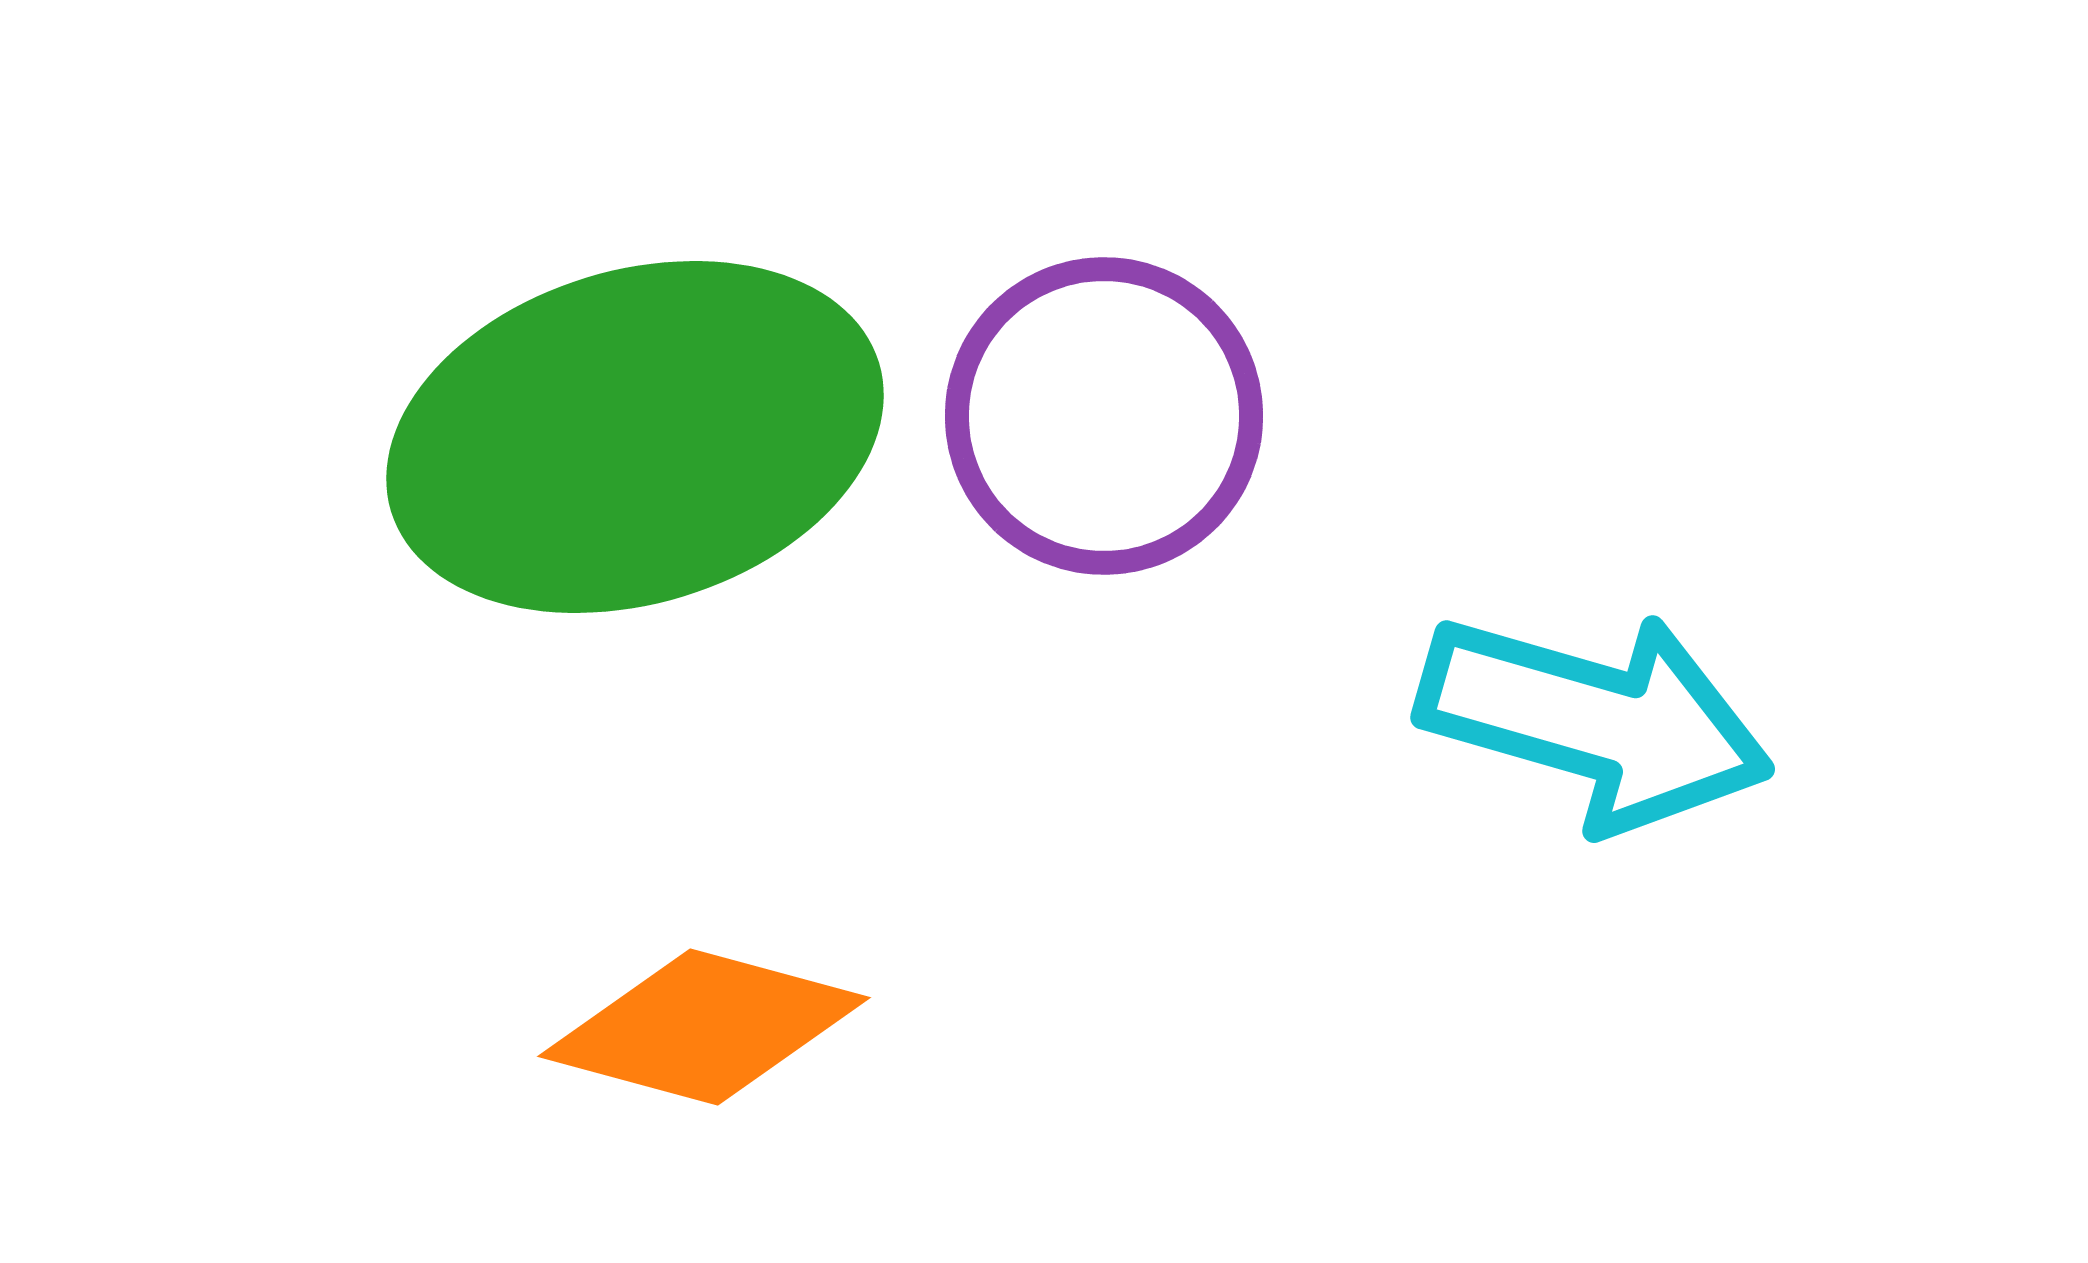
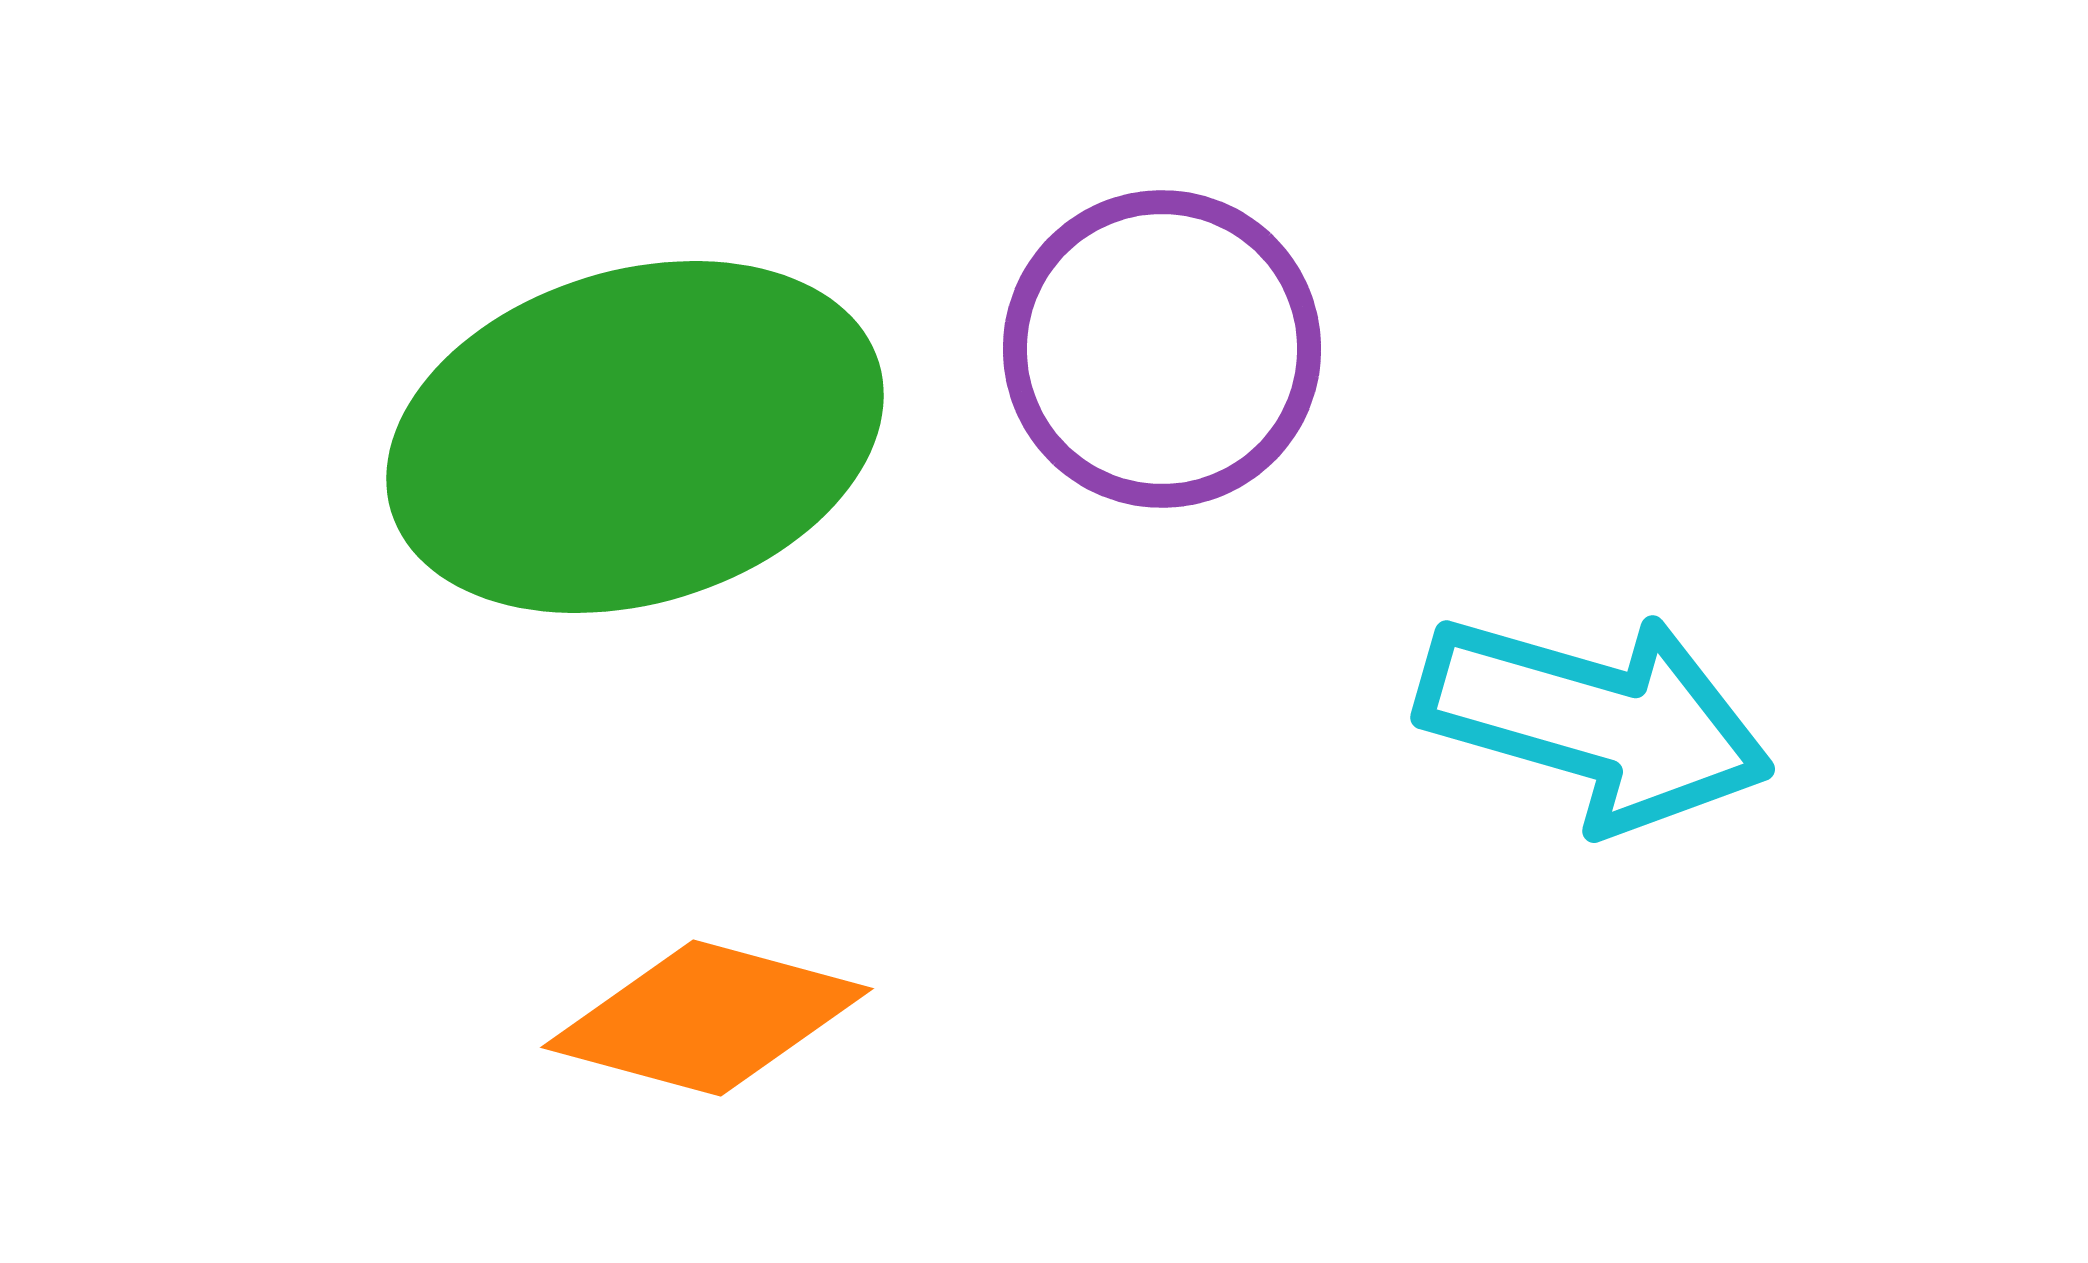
purple circle: moved 58 px right, 67 px up
orange diamond: moved 3 px right, 9 px up
